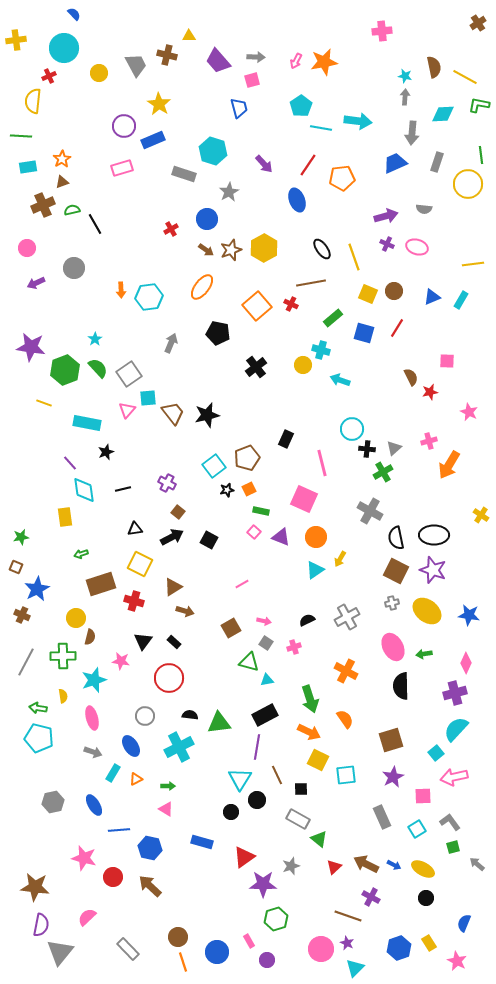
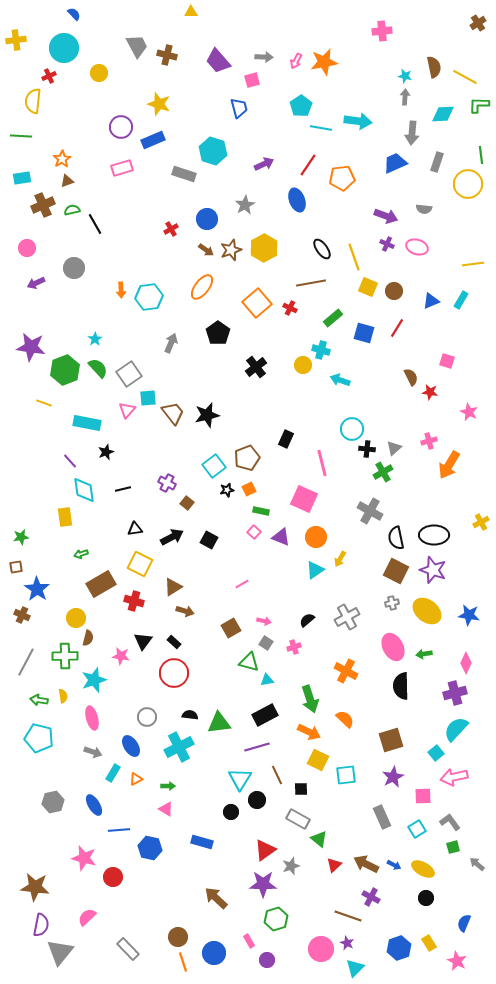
yellow triangle at (189, 36): moved 2 px right, 24 px up
gray arrow at (256, 57): moved 8 px right
gray trapezoid at (136, 65): moved 1 px right, 19 px up
yellow star at (159, 104): rotated 15 degrees counterclockwise
green L-shape at (479, 105): rotated 10 degrees counterclockwise
purple circle at (124, 126): moved 3 px left, 1 px down
purple arrow at (264, 164): rotated 72 degrees counterclockwise
cyan rectangle at (28, 167): moved 6 px left, 11 px down
brown triangle at (62, 182): moved 5 px right, 1 px up
gray star at (229, 192): moved 16 px right, 13 px down
purple arrow at (386, 216): rotated 35 degrees clockwise
yellow square at (368, 294): moved 7 px up
blue triangle at (432, 297): moved 1 px left, 4 px down
red cross at (291, 304): moved 1 px left, 4 px down
orange square at (257, 306): moved 3 px up
black pentagon at (218, 333): rotated 25 degrees clockwise
pink square at (447, 361): rotated 14 degrees clockwise
red star at (430, 392): rotated 21 degrees clockwise
purple line at (70, 463): moved 2 px up
brown square at (178, 512): moved 9 px right, 9 px up
yellow cross at (481, 515): moved 7 px down; rotated 28 degrees clockwise
brown square at (16, 567): rotated 32 degrees counterclockwise
brown rectangle at (101, 584): rotated 12 degrees counterclockwise
blue star at (37, 589): rotated 10 degrees counterclockwise
black semicircle at (307, 620): rotated 14 degrees counterclockwise
brown semicircle at (90, 637): moved 2 px left, 1 px down
green cross at (63, 656): moved 2 px right
pink star at (121, 661): moved 5 px up
red circle at (169, 678): moved 5 px right, 5 px up
green arrow at (38, 708): moved 1 px right, 8 px up
gray circle at (145, 716): moved 2 px right, 1 px down
orange semicircle at (345, 719): rotated 12 degrees counterclockwise
purple line at (257, 747): rotated 65 degrees clockwise
red triangle at (244, 857): moved 21 px right, 7 px up
red triangle at (334, 867): moved 2 px up
brown arrow at (150, 886): moved 66 px right, 12 px down
blue circle at (217, 952): moved 3 px left, 1 px down
